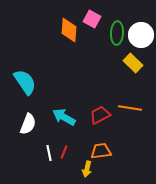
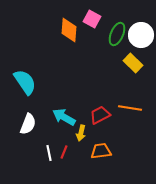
green ellipse: moved 1 px down; rotated 20 degrees clockwise
yellow arrow: moved 6 px left, 36 px up
